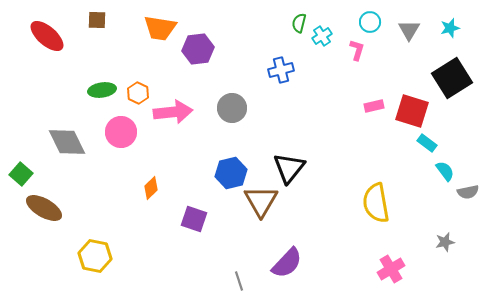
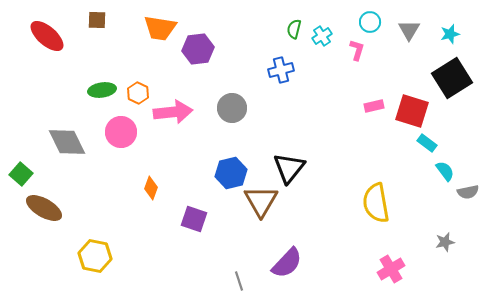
green semicircle: moved 5 px left, 6 px down
cyan star: moved 6 px down
orange diamond: rotated 25 degrees counterclockwise
